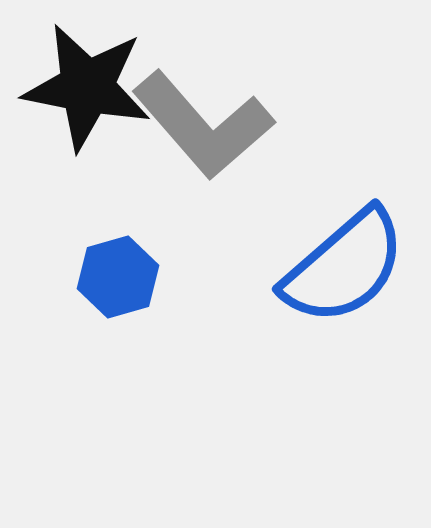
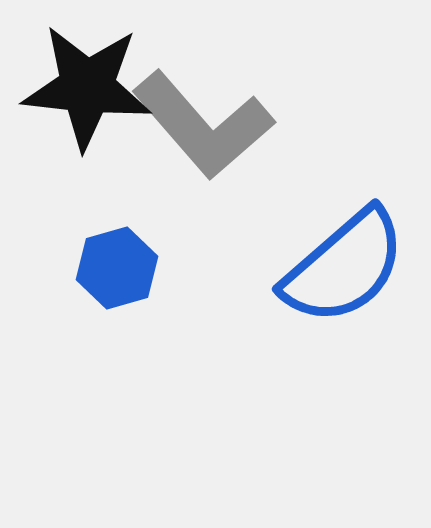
black star: rotated 5 degrees counterclockwise
blue hexagon: moved 1 px left, 9 px up
